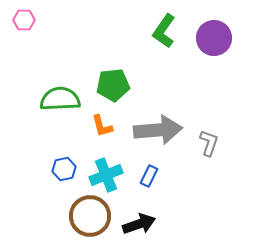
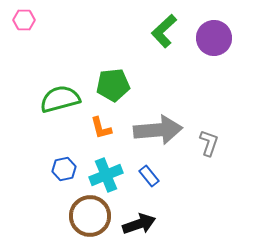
green L-shape: rotated 12 degrees clockwise
green semicircle: rotated 12 degrees counterclockwise
orange L-shape: moved 1 px left, 2 px down
blue rectangle: rotated 65 degrees counterclockwise
